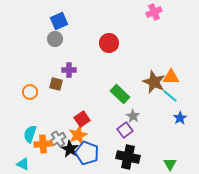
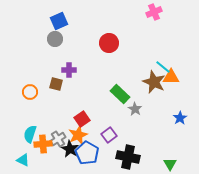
cyan line: moved 7 px left, 29 px up
gray star: moved 2 px right, 7 px up
purple square: moved 16 px left, 5 px down
blue pentagon: rotated 10 degrees clockwise
cyan triangle: moved 4 px up
